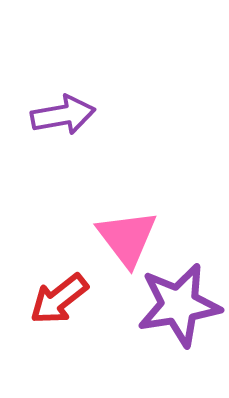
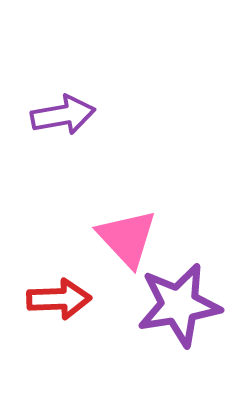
pink triangle: rotated 6 degrees counterclockwise
red arrow: rotated 144 degrees counterclockwise
